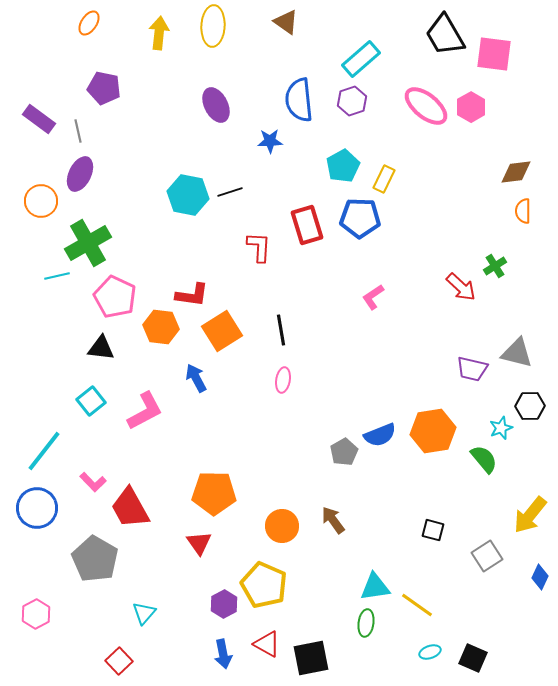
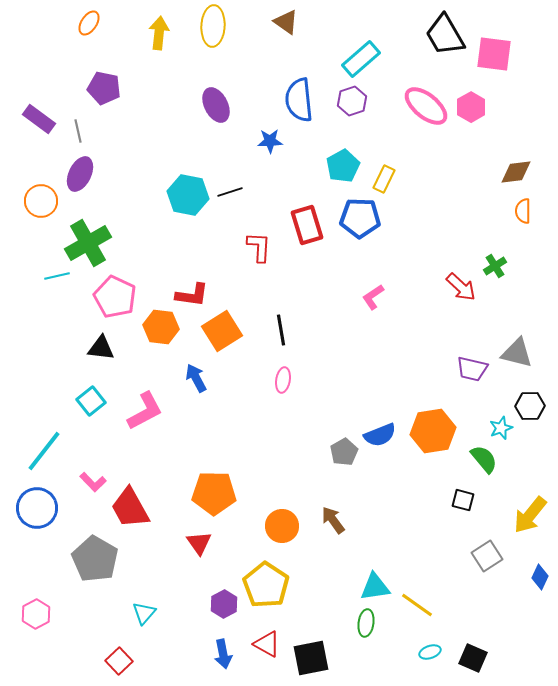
black square at (433, 530): moved 30 px right, 30 px up
yellow pentagon at (264, 585): moved 2 px right; rotated 9 degrees clockwise
